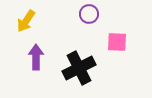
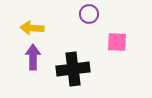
yellow arrow: moved 6 px right, 7 px down; rotated 60 degrees clockwise
purple arrow: moved 3 px left
black cross: moved 6 px left, 1 px down; rotated 20 degrees clockwise
